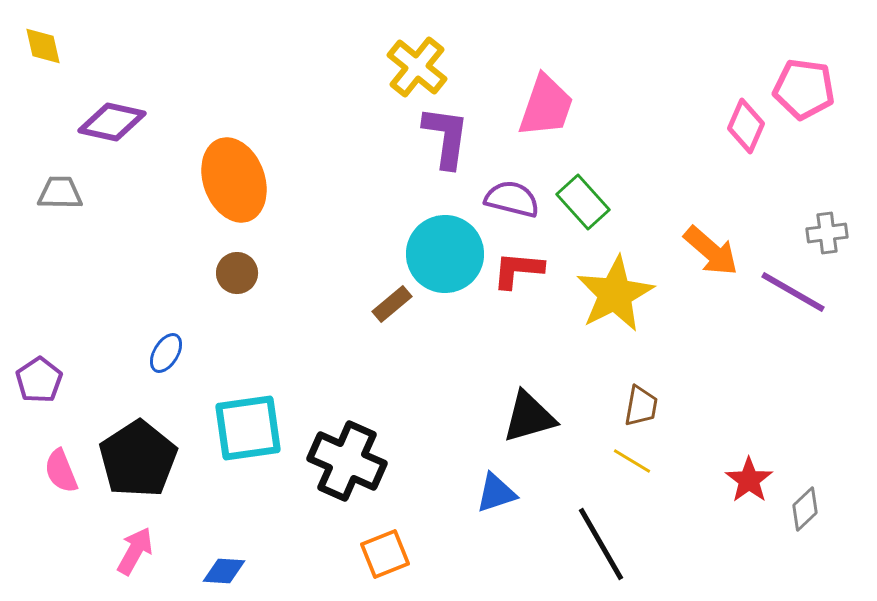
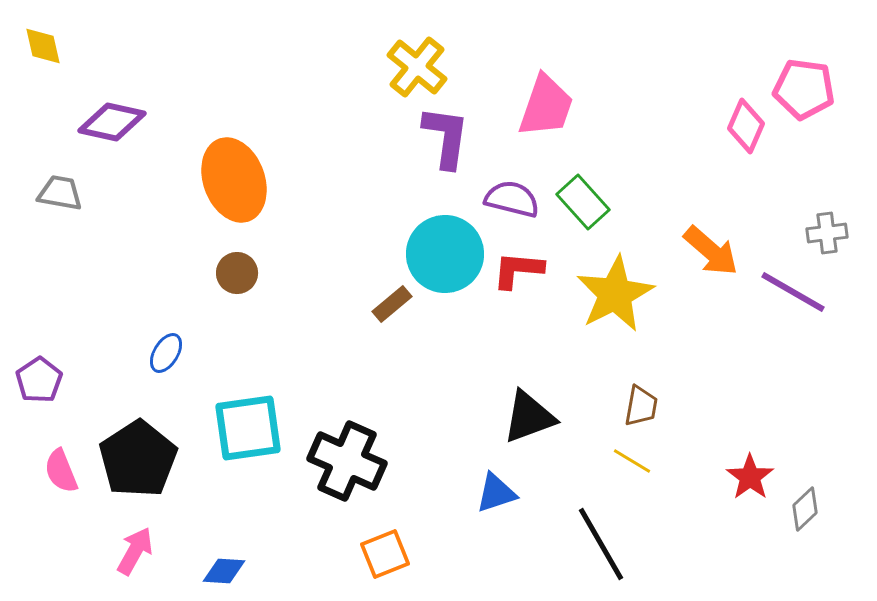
gray trapezoid: rotated 9 degrees clockwise
black triangle: rotated 4 degrees counterclockwise
red star: moved 1 px right, 3 px up
